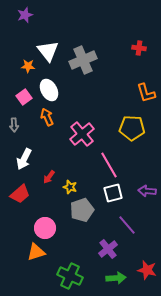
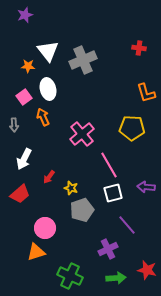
white ellipse: moved 1 px left, 1 px up; rotated 15 degrees clockwise
orange arrow: moved 4 px left
yellow star: moved 1 px right, 1 px down
purple arrow: moved 1 px left, 4 px up
purple cross: rotated 12 degrees clockwise
